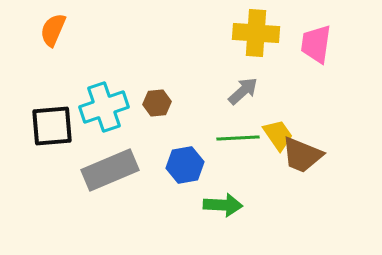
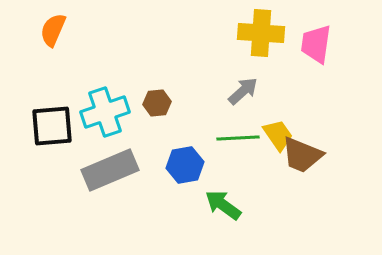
yellow cross: moved 5 px right
cyan cross: moved 1 px right, 5 px down
green arrow: rotated 147 degrees counterclockwise
